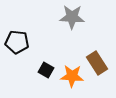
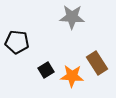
black square: rotated 28 degrees clockwise
